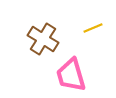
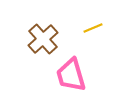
brown cross: rotated 16 degrees clockwise
